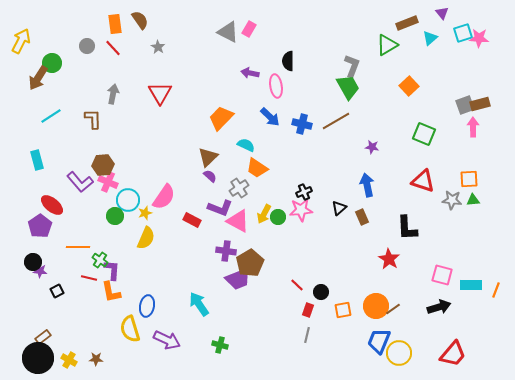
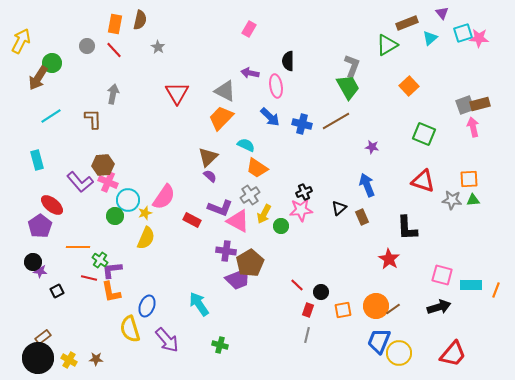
brown semicircle at (140, 20): rotated 48 degrees clockwise
orange rectangle at (115, 24): rotated 18 degrees clockwise
gray triangle at (228, 32): moved 3 px left, 59 px down
red line at (113, 48): moved 1 px right, 2 px down
red triangle at (160, 93): moved 17 px right
pink arrow at (473, 127): rotated 12 degrees counterclockwise
blue arrow at (367, 185): rotated 10 degrees counterclockwise
gray cross at (239, 188): moved 11 px right, 7 px down
green circle at (278, 217): moved 3 px right, 9 px down
purple L-shape at (112, 270): rotated 100 degrees counterclockwise
blue ellipse at (147, 306): rotated 10 degrees clockwise
purple arrow at (167, 340): rotated 24 degrees clockwise
